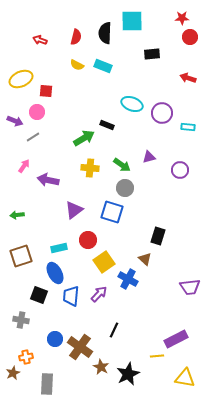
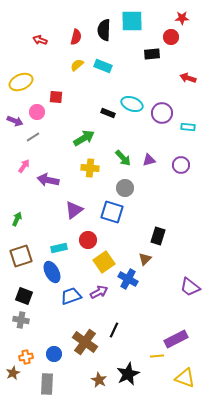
black semicircle at (105, 33): moved 1 px left, 3 px up
red circle at (190, 37): moved 19 px left
yellow semicircle at (77, 65): rotated 112 degrees clockwise
yellow ellipse at (21, 79): moved 3 px down
red square at (46, 91): moved 10 px right, 6 px down
black rectangle at (107, 125): moved 1 px right, 12 px up
purple triangle at (149, 157): moved 3 px down
green arrow at (122, 165): moved 1 px right, 7 px up; rotated 12 degrees clockwise
purple circle at (180, 170): moved 1 px right, 5 px up
green arrow at (17, 215): moved 4 px down; rotated 120 degrees clockwise
brown triangle at (145, 259): rotated 32 degrees clockwise
blue ellipse at (55, 273): moved 3 px left, 1 px up
purple trapezoid at (190, 287): rotated 45 degrees clockwise
purple arrow at (99, 294): moved 2 px up; rotated 18 degrees clockwise
black square at (39, 295): moved 15 px left, 1 px down
blue trapezoid at (71, 296): rotated 65 degrees clockwise
blue circle at (55, 339): moved 1 px left, 15 px down
brown cross at (80, 347): moved 5 px right, 5 px up
brown star at (101, 367): moved 2 px left, 13 px down
yellow triangle at (185, 378): rotated 10 degrees clockwise
